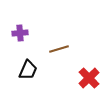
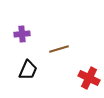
purple cross: moved 2 px right, 1 px down
red cross: rotated 20 degrees counterclockwise
